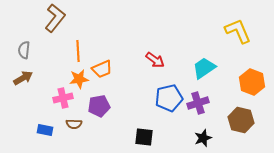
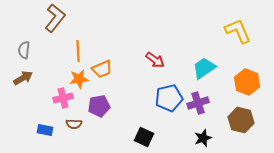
orange hexagon: moved 5 px left
black square: rotated 18 degrees clockwise
